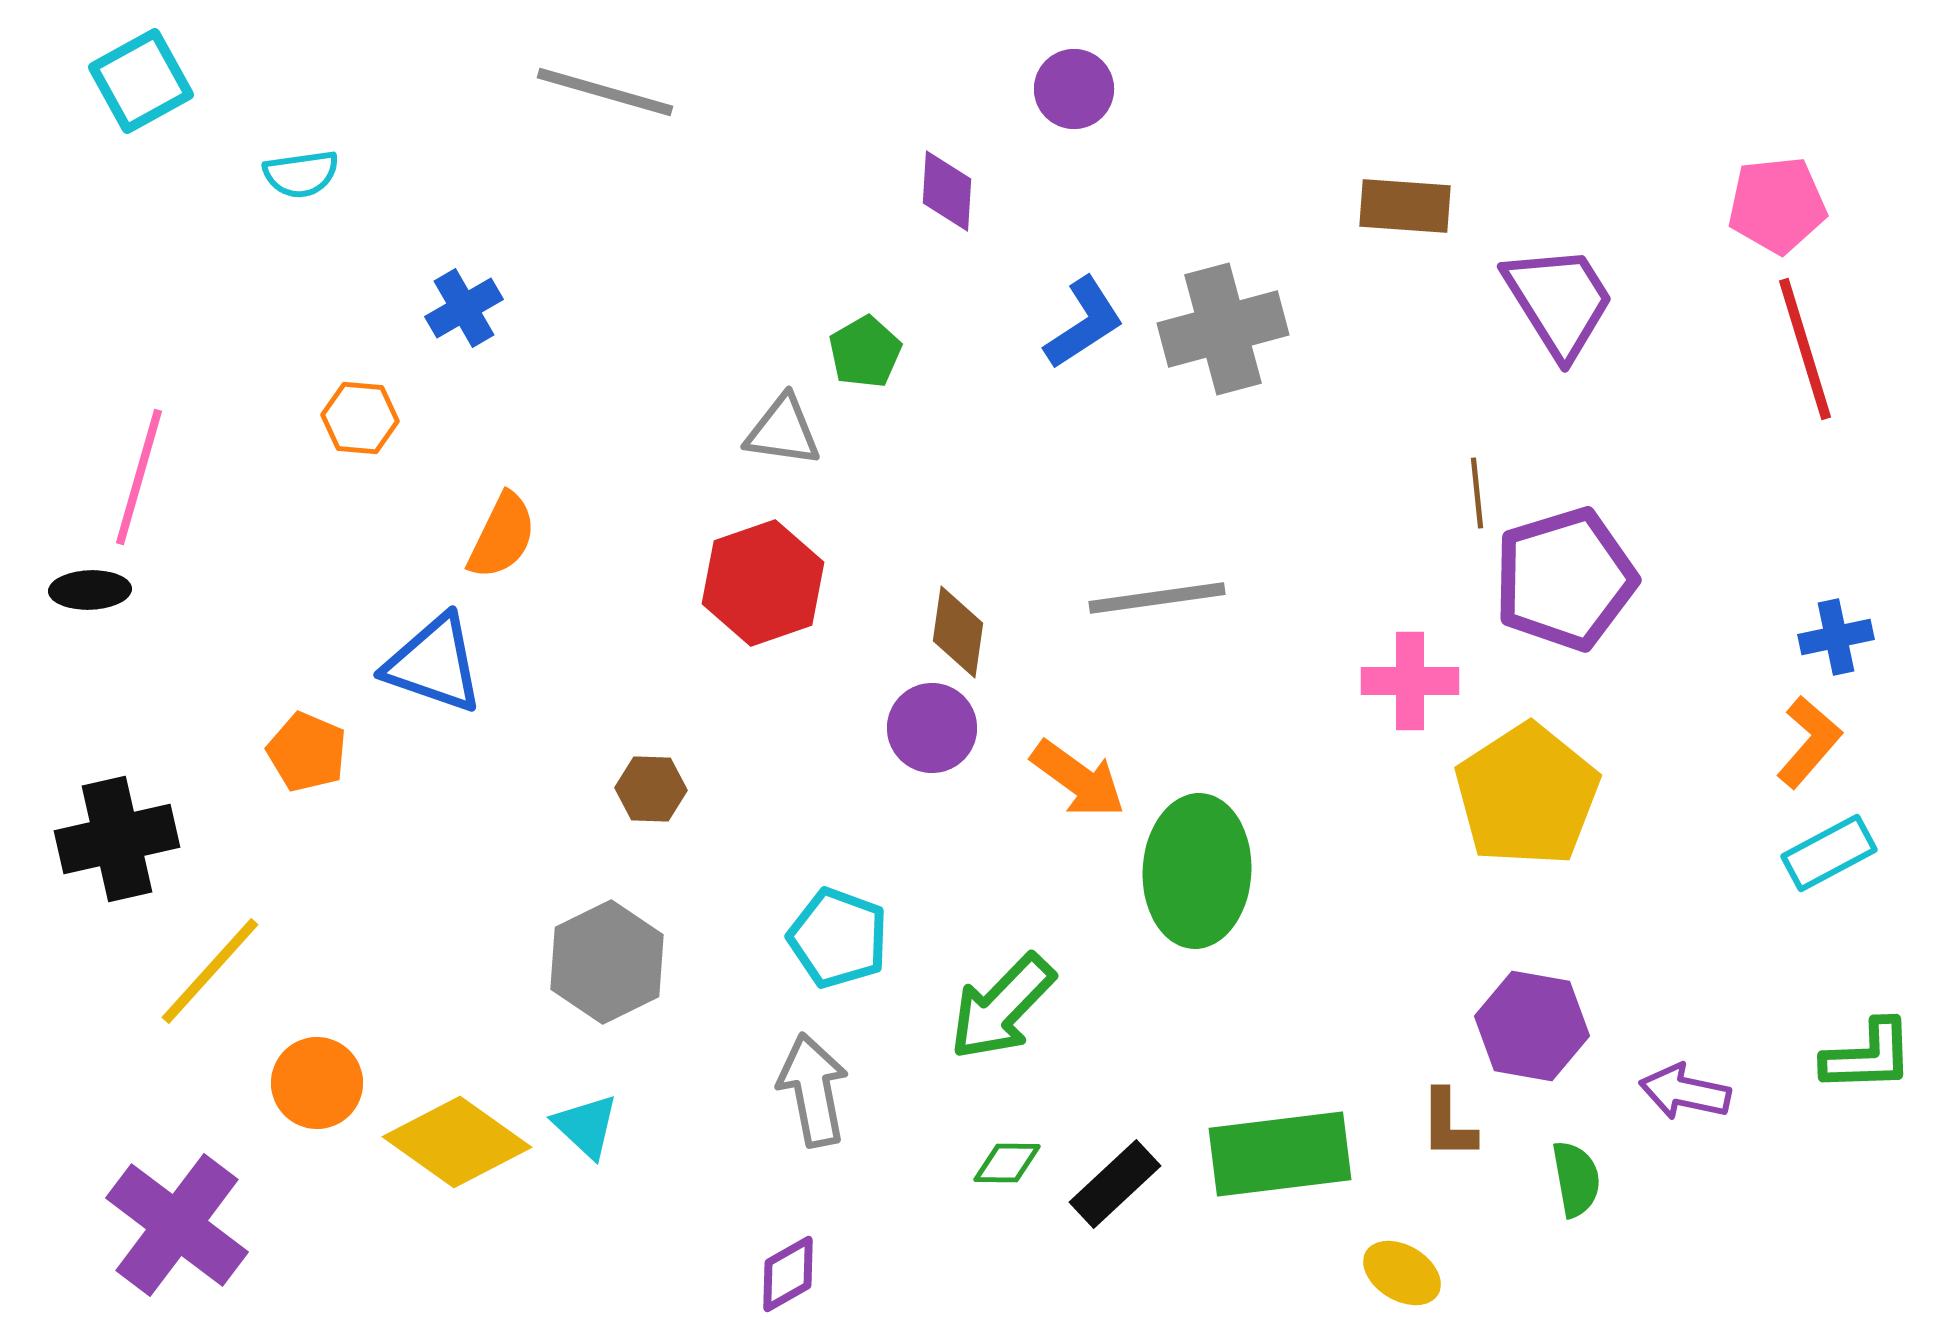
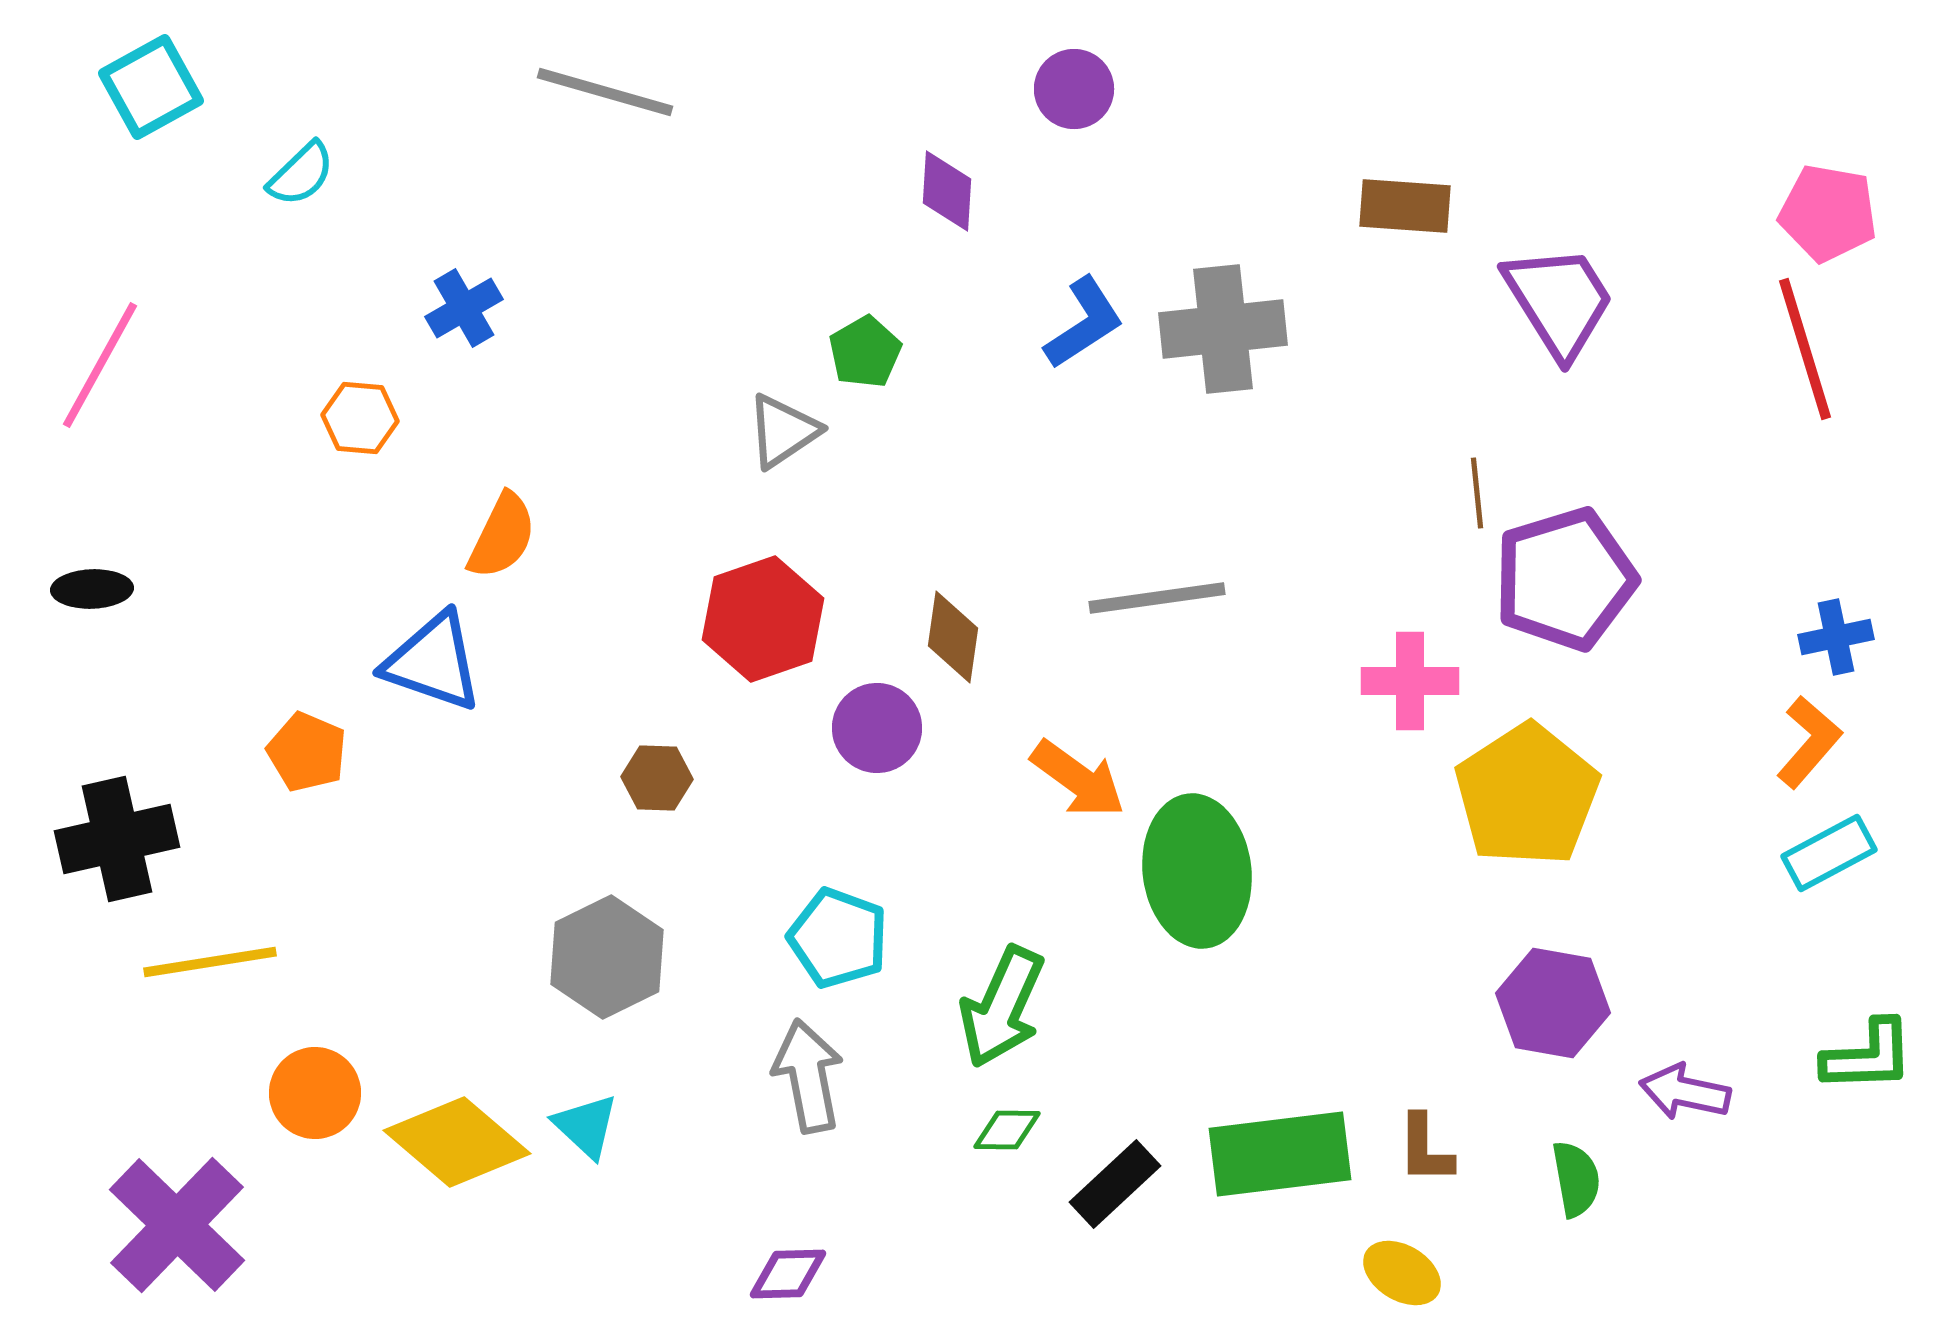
cyan square at (141, 81): moved 10 px right, 6 px down
cyan semicircle at (301, 174): rotated 36 degrees counterclockwise
pink pentagon at (1777, 205): moved 51 px right, 8 px down; rotated 16 degrees clockwise
gray cross at (1223, 329): rotated 9 degrees clockwise
gray triangle at (783, 431): rotated 42 degrees counterclockwise
pink line at (139, 477): moved 39 px left, 112 px up; rotated 13 degrees clockwise
red hexagon at (763, 583): moved 36 px down
black ellipse at (90, 590): moved 2 px right, 1 px up
brown diamond at (958, 632): moved 5 px left, 5 px down
blue triangle at (434, 664): moved 1 px left, 2 px up
purple circle at (932, 728): moved 55 px left
brown hexagon at (651, 789): moved 6 px right, 11 px up
green ellipse at (1197, 871): rotated 10 degrees counterclockwise
gray hexagon at (607, 962): moved 5 px up
yellow line at (210, 971): moved 9 px up; rotated 39 degrees clockwise
green arrow at (1002, 1007): rotated 20 degrees counterclockwise
purple hexagon at (1532, 1026): moved 21 px right, 23 px up
orange circle at (317, 1083): moved 2 px left, 10 px down
gray arrow at (813, 1090): moved 5 px left, 14 px up
brown L-shape at (1448, 1124): moved 23 px left, 25 px down
yellow diamond at (457, 1142): rotated 5 degrees clockwise
green diamond at (1007, 1163): moved 33 px up
purple cross at (177, 1225): rotated 7 degrees clockwise
purple diamond at (788, 1274): rotated 28 degrees clockwise
